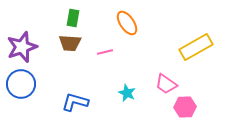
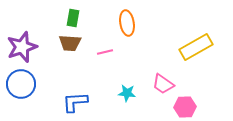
orange ellipse: rotated 25 degrees clockwise
pink trapezoid: moved 3 px left
cyan star: rotated 18 degrees counterclockwise
blue L-shape: rotated 20 degrees counterclockwise
